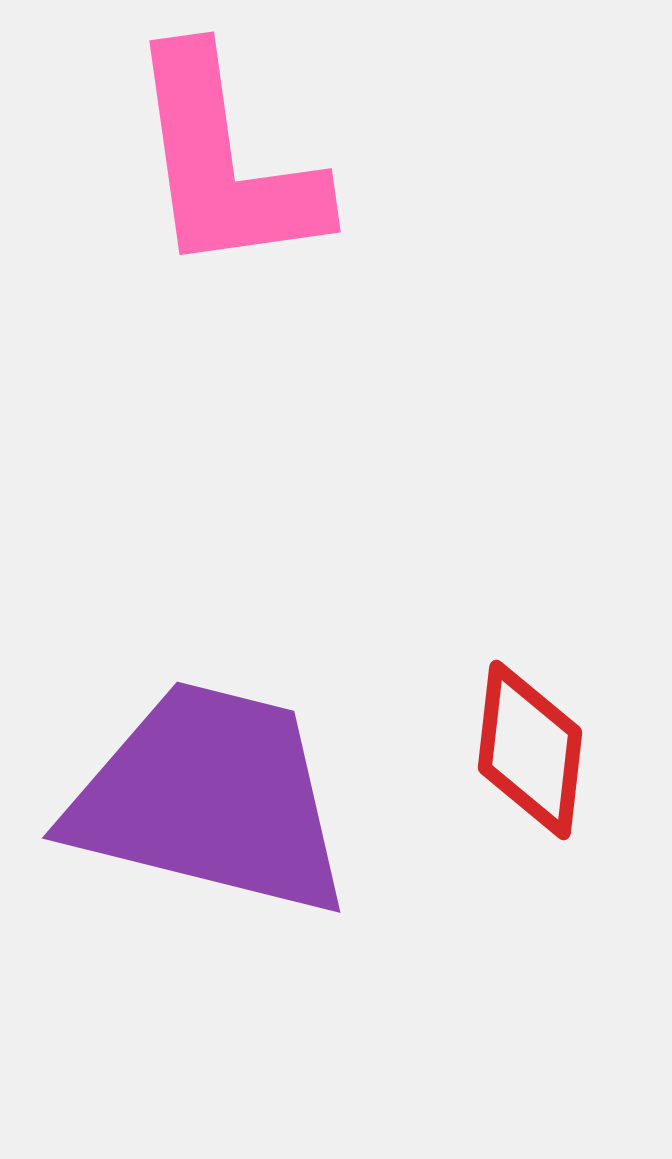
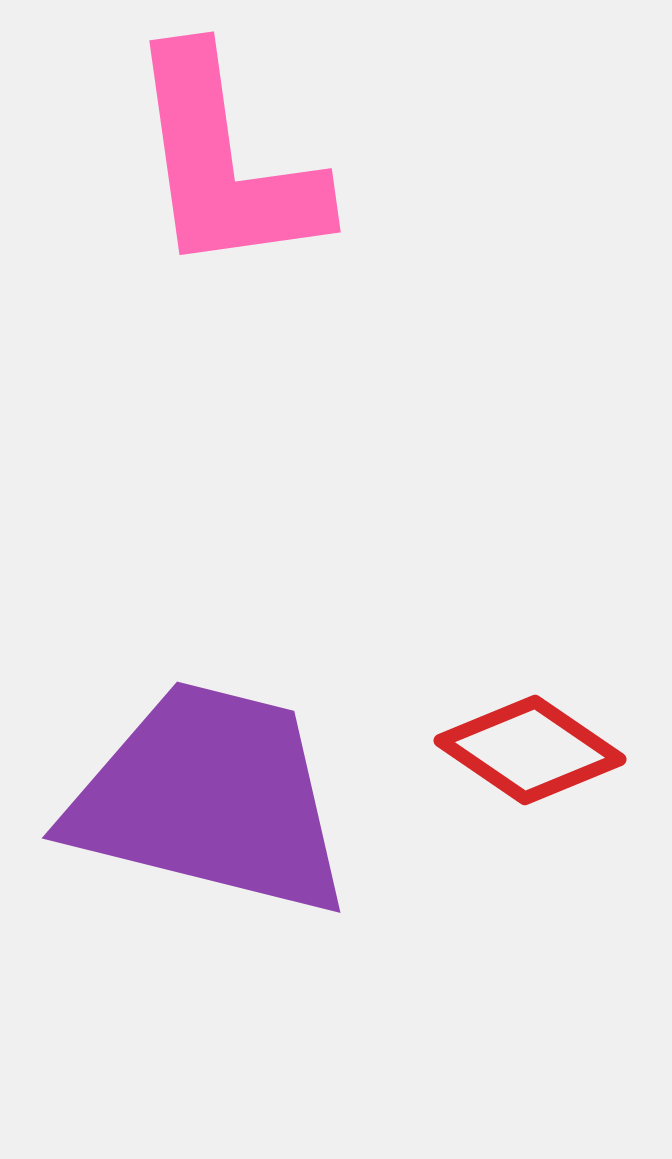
red diamond: rotated 62 degrees counterclockwise
